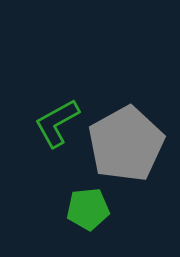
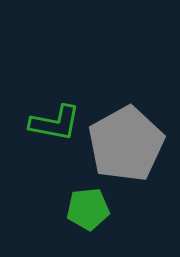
green L-shape: moved 2 px left; rotated 140 degrees counterclockwise
